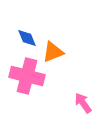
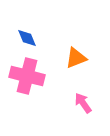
orange triangle: moved 23 px right, 6 px down
